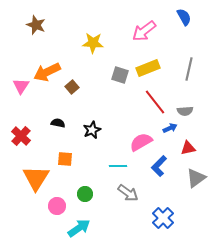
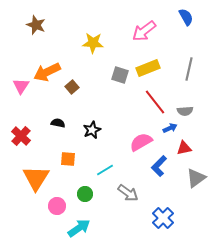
blue semicircle: moved 2 px right
red triangle: moved 4 px left
orange square: moved 3 px right
cyan line: moved 13 px left, 4 px down; rotated 30 degrees counterclockwise
